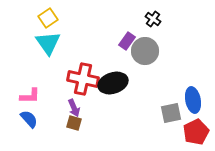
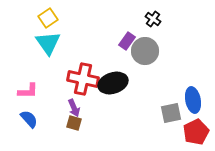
pink L-shape: moved 2 px left, 5 px up
